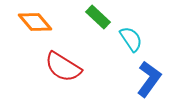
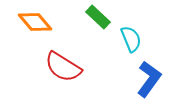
cyan semicircle: rotated 12 degrees clockwise
